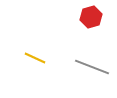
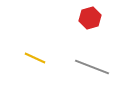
red hexagon: moved 1 px left, 1 px down
